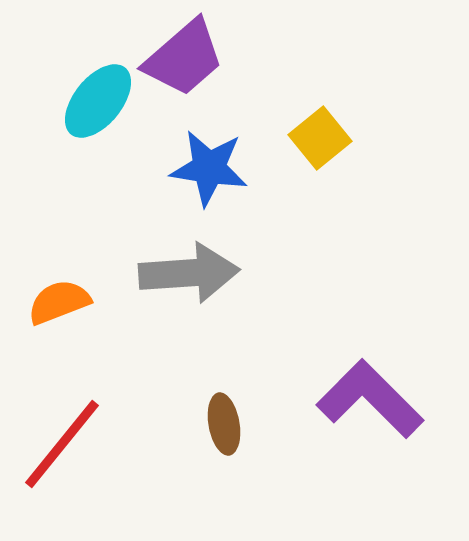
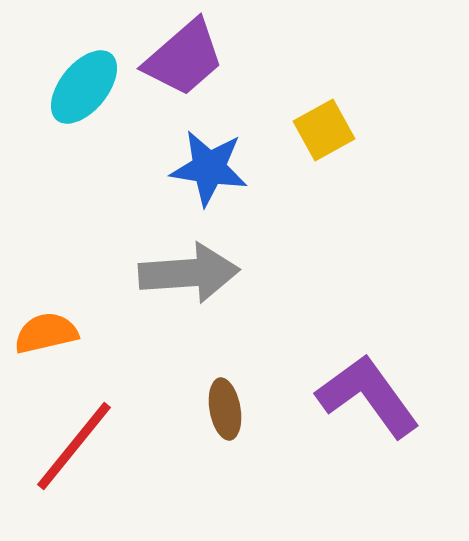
cyan ellipse: moved 14 px left, 14 px up
yellow square: moved 4 px right, 8 px up; rotated 10 degrees clockwise
orange semicircle: moved 13 px left, 31 px down; rotated 8 degrees clockwise
purple L-shape: moved 2 px left, 3 px up; rotated 9 degrees clockwise
brown ellipse: moved 1 px right, 15 px up
red line: moved 12 px right, 2 px down
